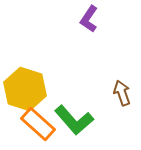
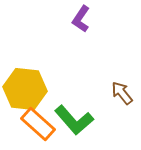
purple L-shape: moved 8 px left
yellow hexagon: rotated 12 degrees counterclockwise
brown arrow: rotated 20 degrees counterclockwise
